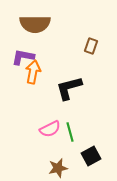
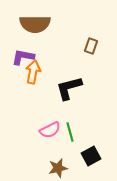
pink semicircle: moved 1 px down
